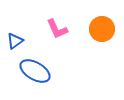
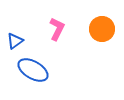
pink L-shape: rotated 130 degrees counterclockwise
blue ellipse: moved 2 px left, 1 px up
